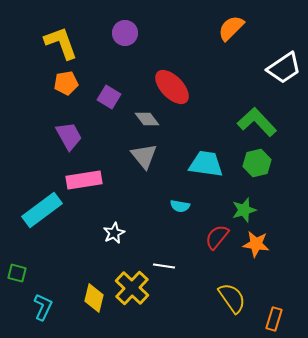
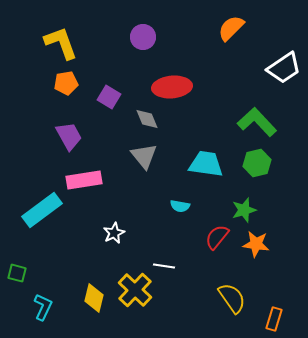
purple circle: moved 18 px right, 4 px down
red ellipse: rotated 51 degrees counterclockwise
gray diamond: rotated 15 degrees clockwise
yellow cross: moved 3 px right, 2 px down
